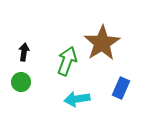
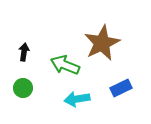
brown star: rotated 6 degrees clockwise
green arrow: moved 2 px left, 4 px down; rotated 88 degrees counterclockwise
green circle: moved 2 px right, 6 px down
blue rectangle: rotated 40 degrees clockwise
